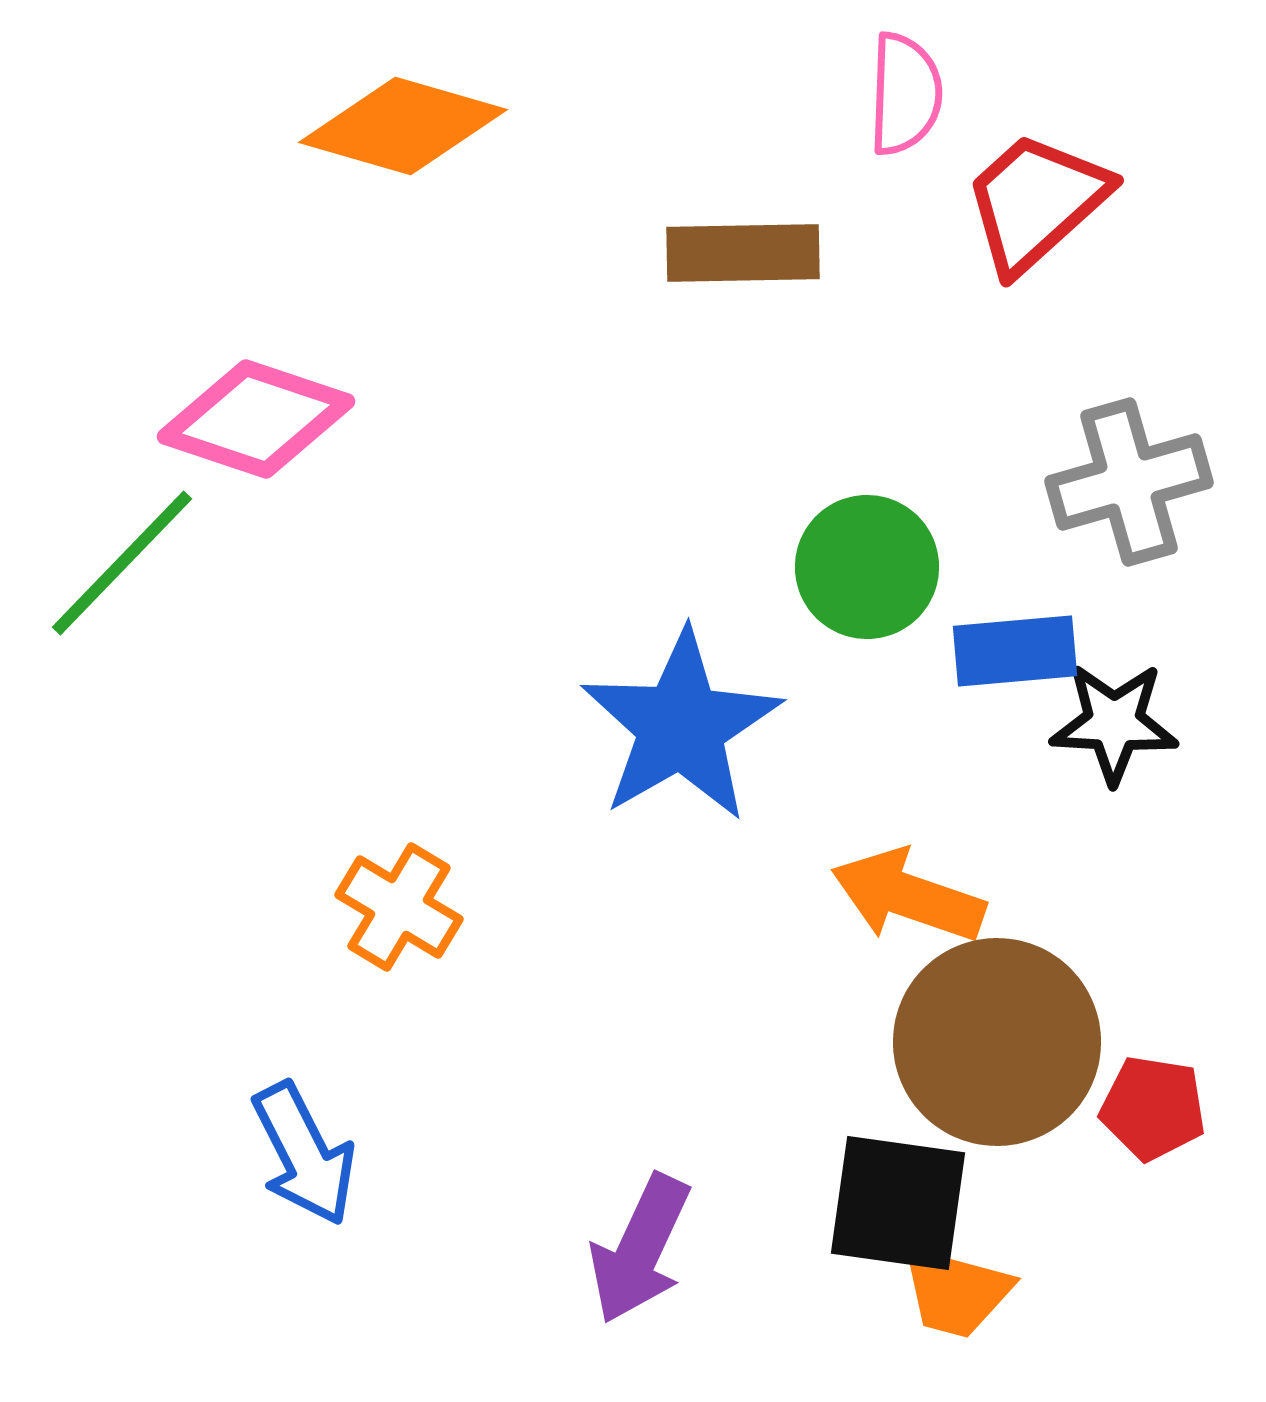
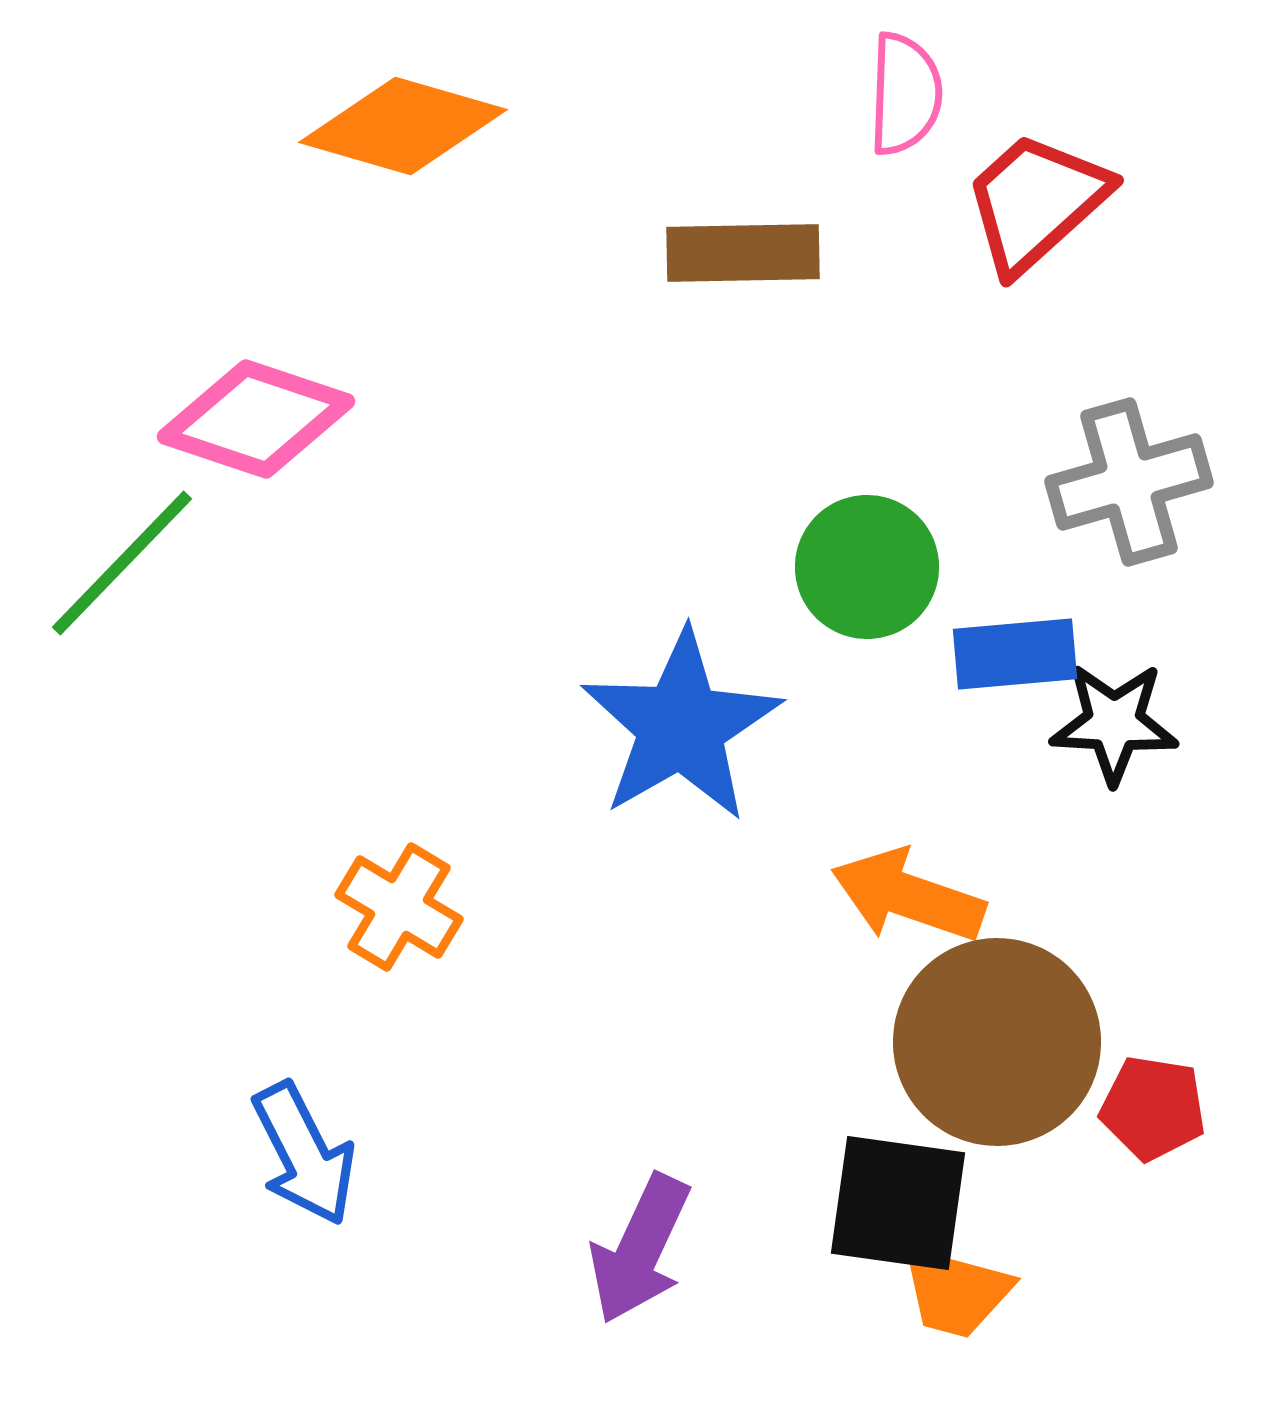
blue rectangle: moved 3 px down
